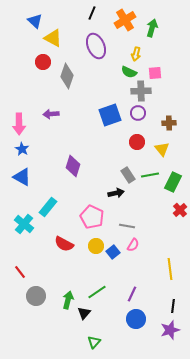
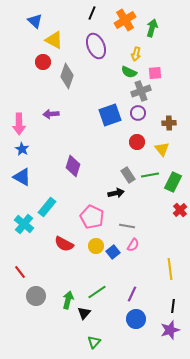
yellow triangle at (53, 38): moved 1 px right, 2 px down
gray cross at (141, 91): rotated 18 degrees counterclockwise
cyan rectangle at (48, 207): moved 1 px left
